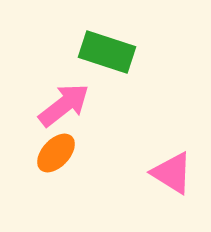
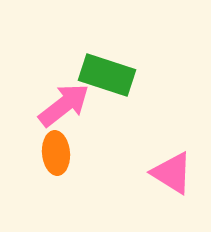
green rectangle: moved 23 px down
orange ellipse: rotated 48 degrees counterclockwise
